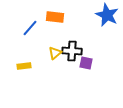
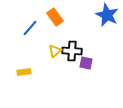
orange rectangle: rotated 48 degrees clockwise
yellow triangle: moved 2 px up
yellow rectangle: moved 6 px down
